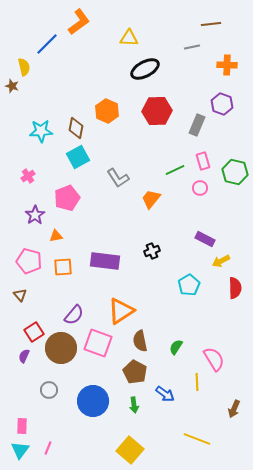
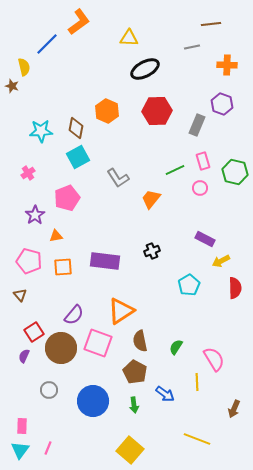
pink cross at (28, 176): moved 3 px up
